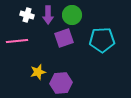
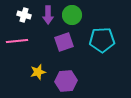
white cross: moved 3 px left
purple square: moved 4 px down
purple hexagon: moved 5 px right, 2 px up
